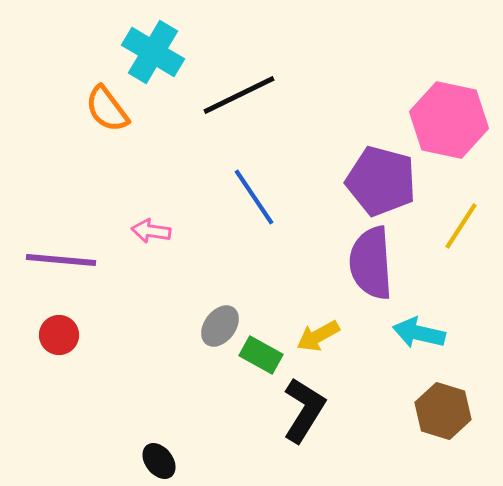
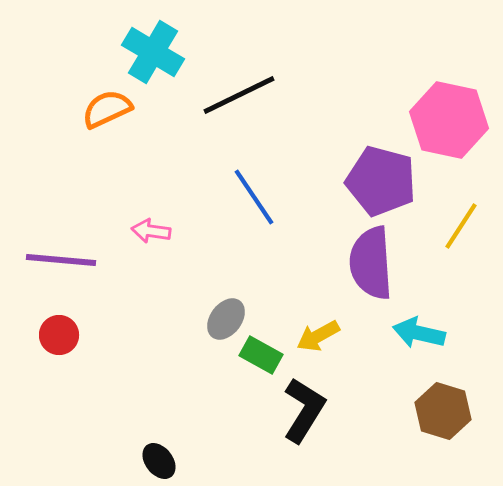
orange semicircle: rotated 102 degrees clockwise
gray ellipse: moved 6 px right, 7 px up
